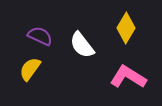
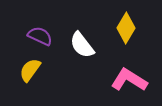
yellow semicircle: moved 1 px down
pink L-shape: moved 1 px right, 3 px down
